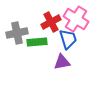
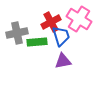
pink cross: moved 3 px right
blue trapezoid: moved 7 px left, 3 px up
purple triangle: moved 1 px right, 1 px up
